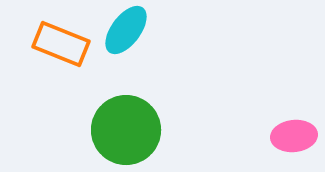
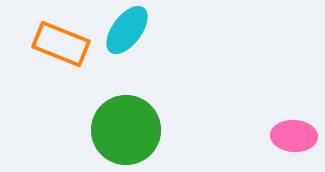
cyan ellipse: moved 1 px right
pink ellipse: rotated 9 degrees clockwise
